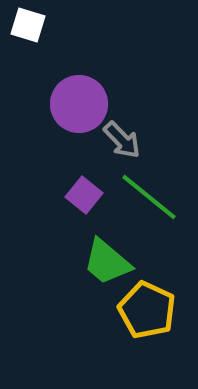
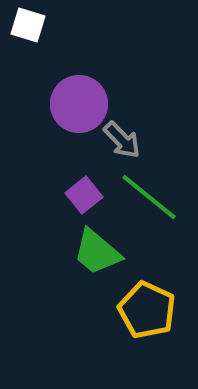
purple square: rotated 12 degrees clockwise
green trapezoid: moved 10 px left, 10 px up
